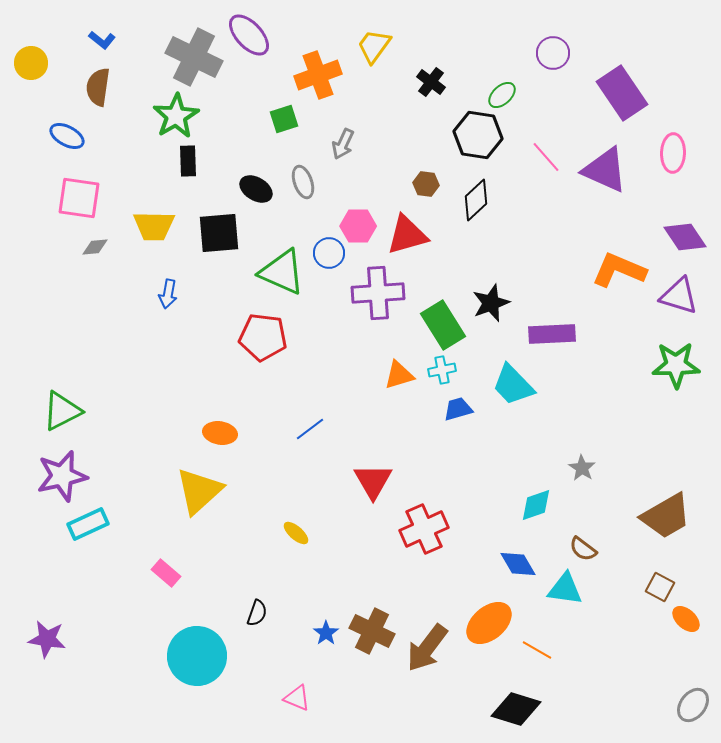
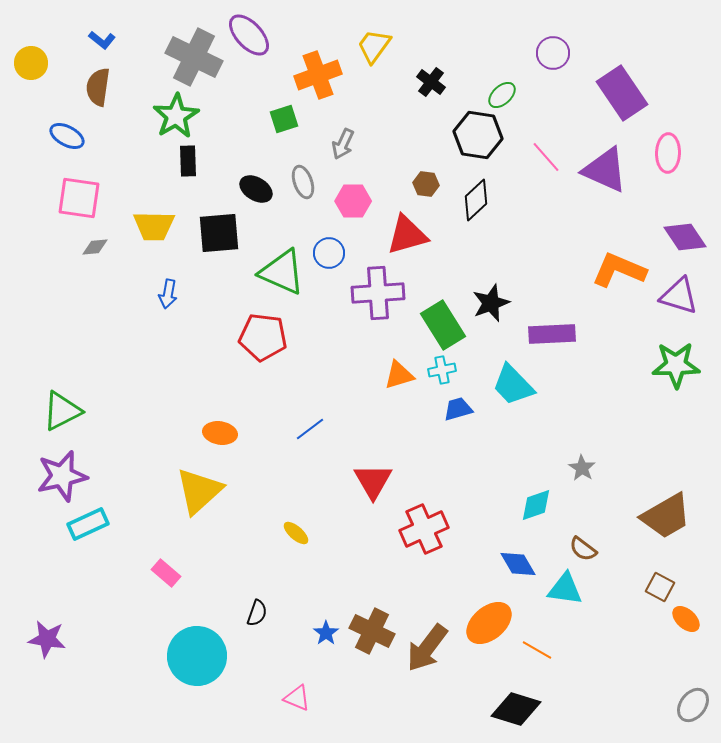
pink ellipse at (673, 153): moved 5 px left
pink hexagon at (358, 226): moved 5 px left, 25 px up
